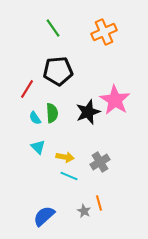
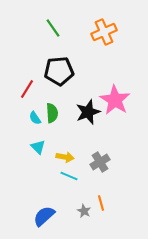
black pentagon: moved 1 px right
orange line: moved 2 px right
